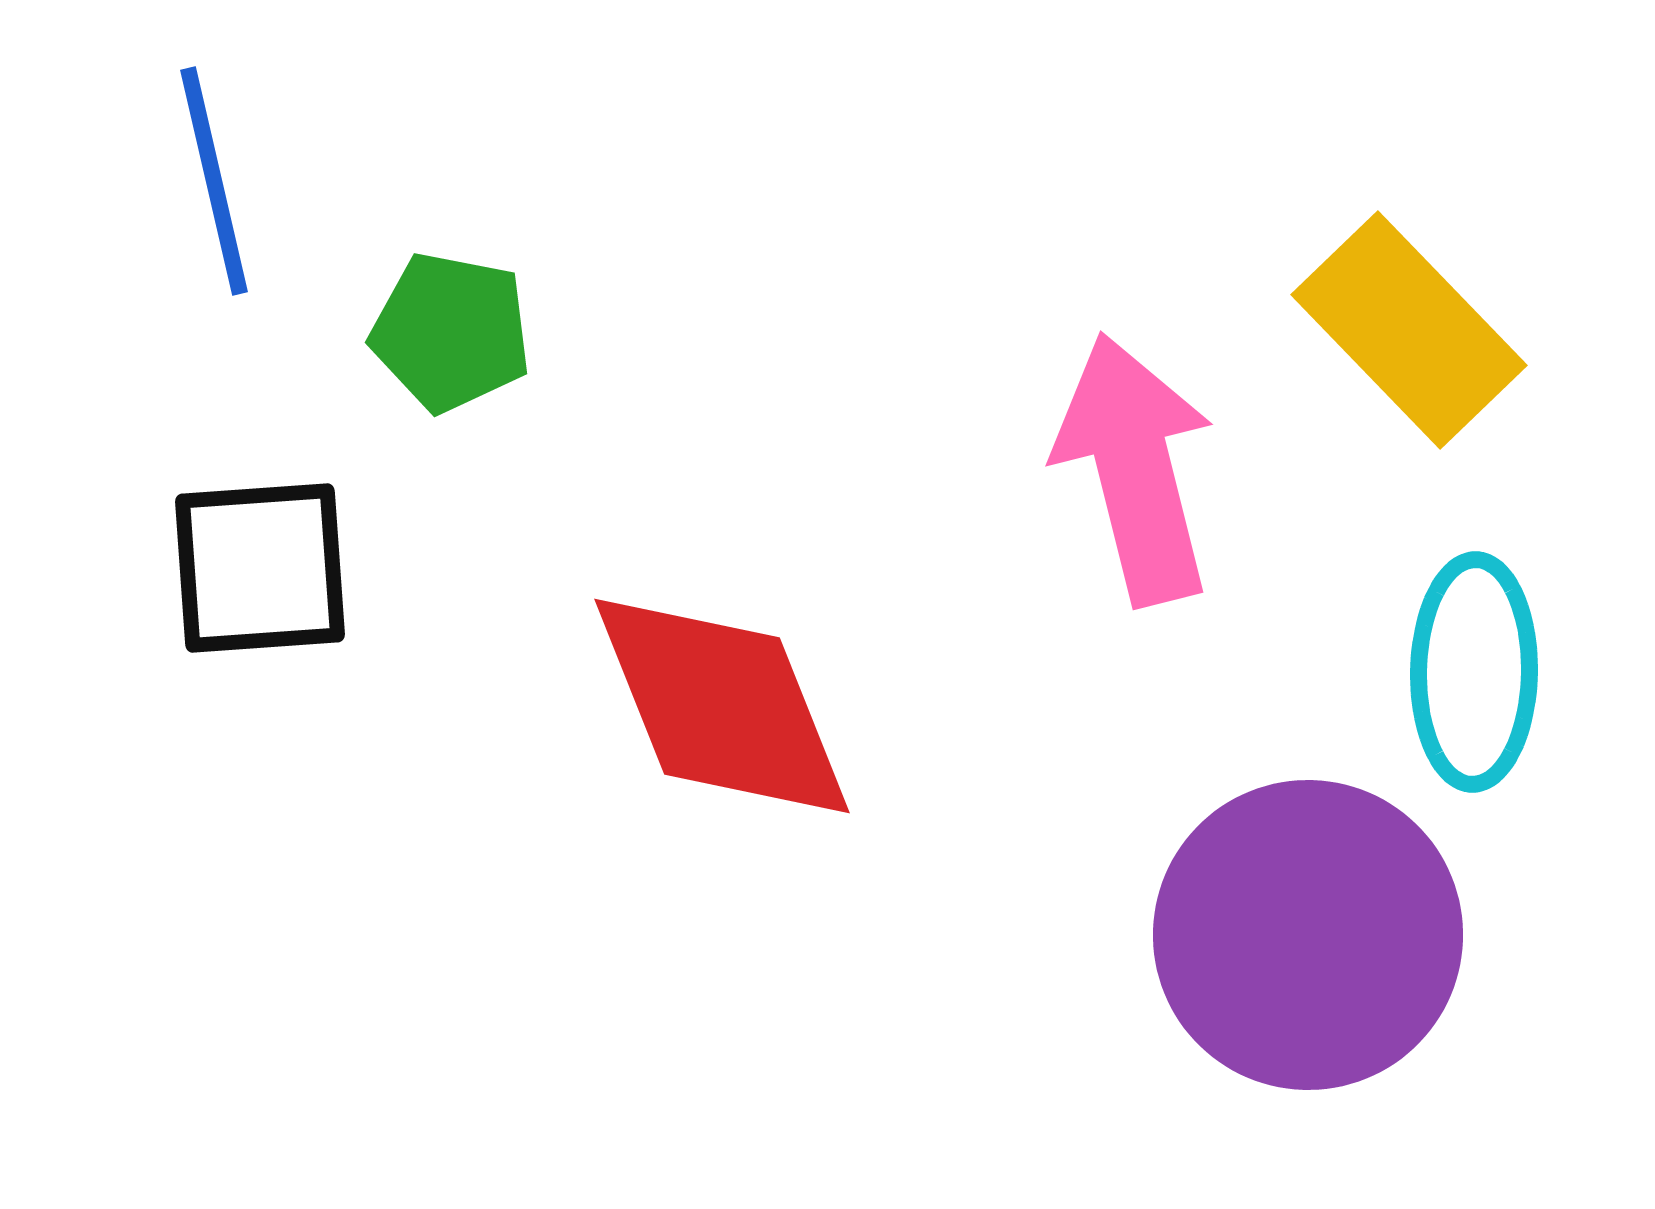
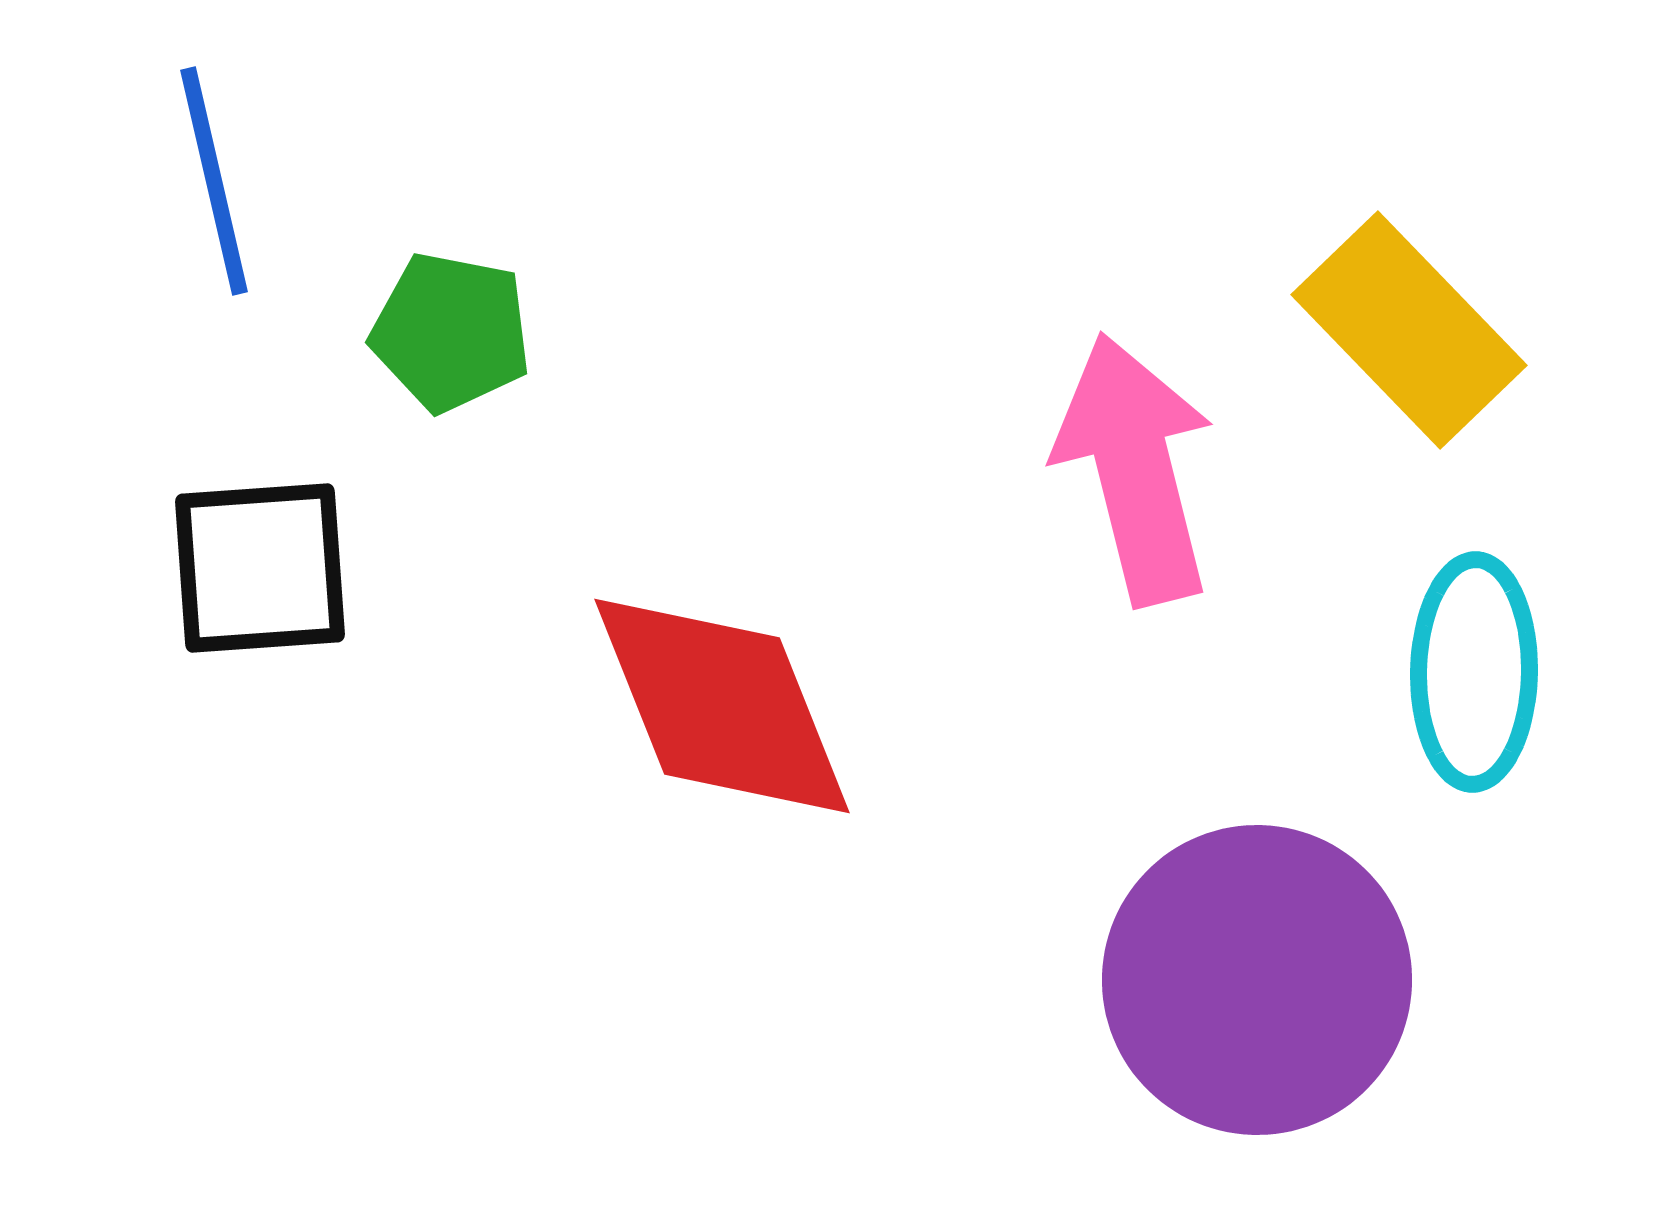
purple circle: moved 51 px left, 45 px down
